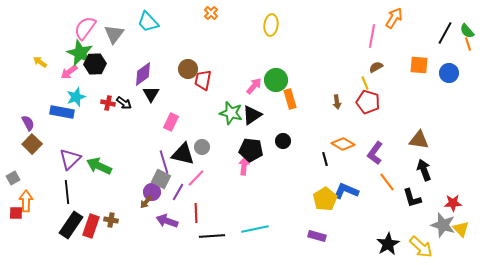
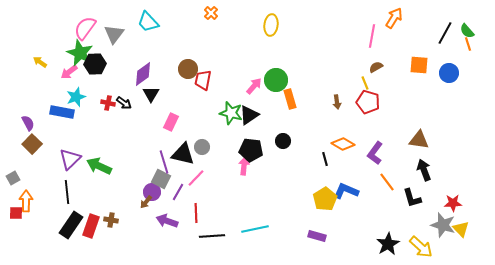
black triangle at (252, 115): moved 3 px left
